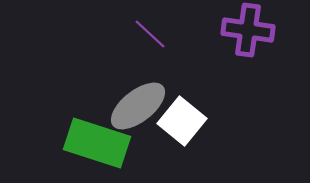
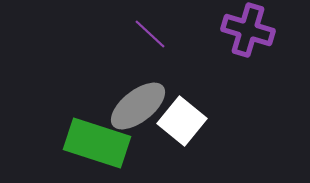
purple cross: rotated 9 degrees clockwise
